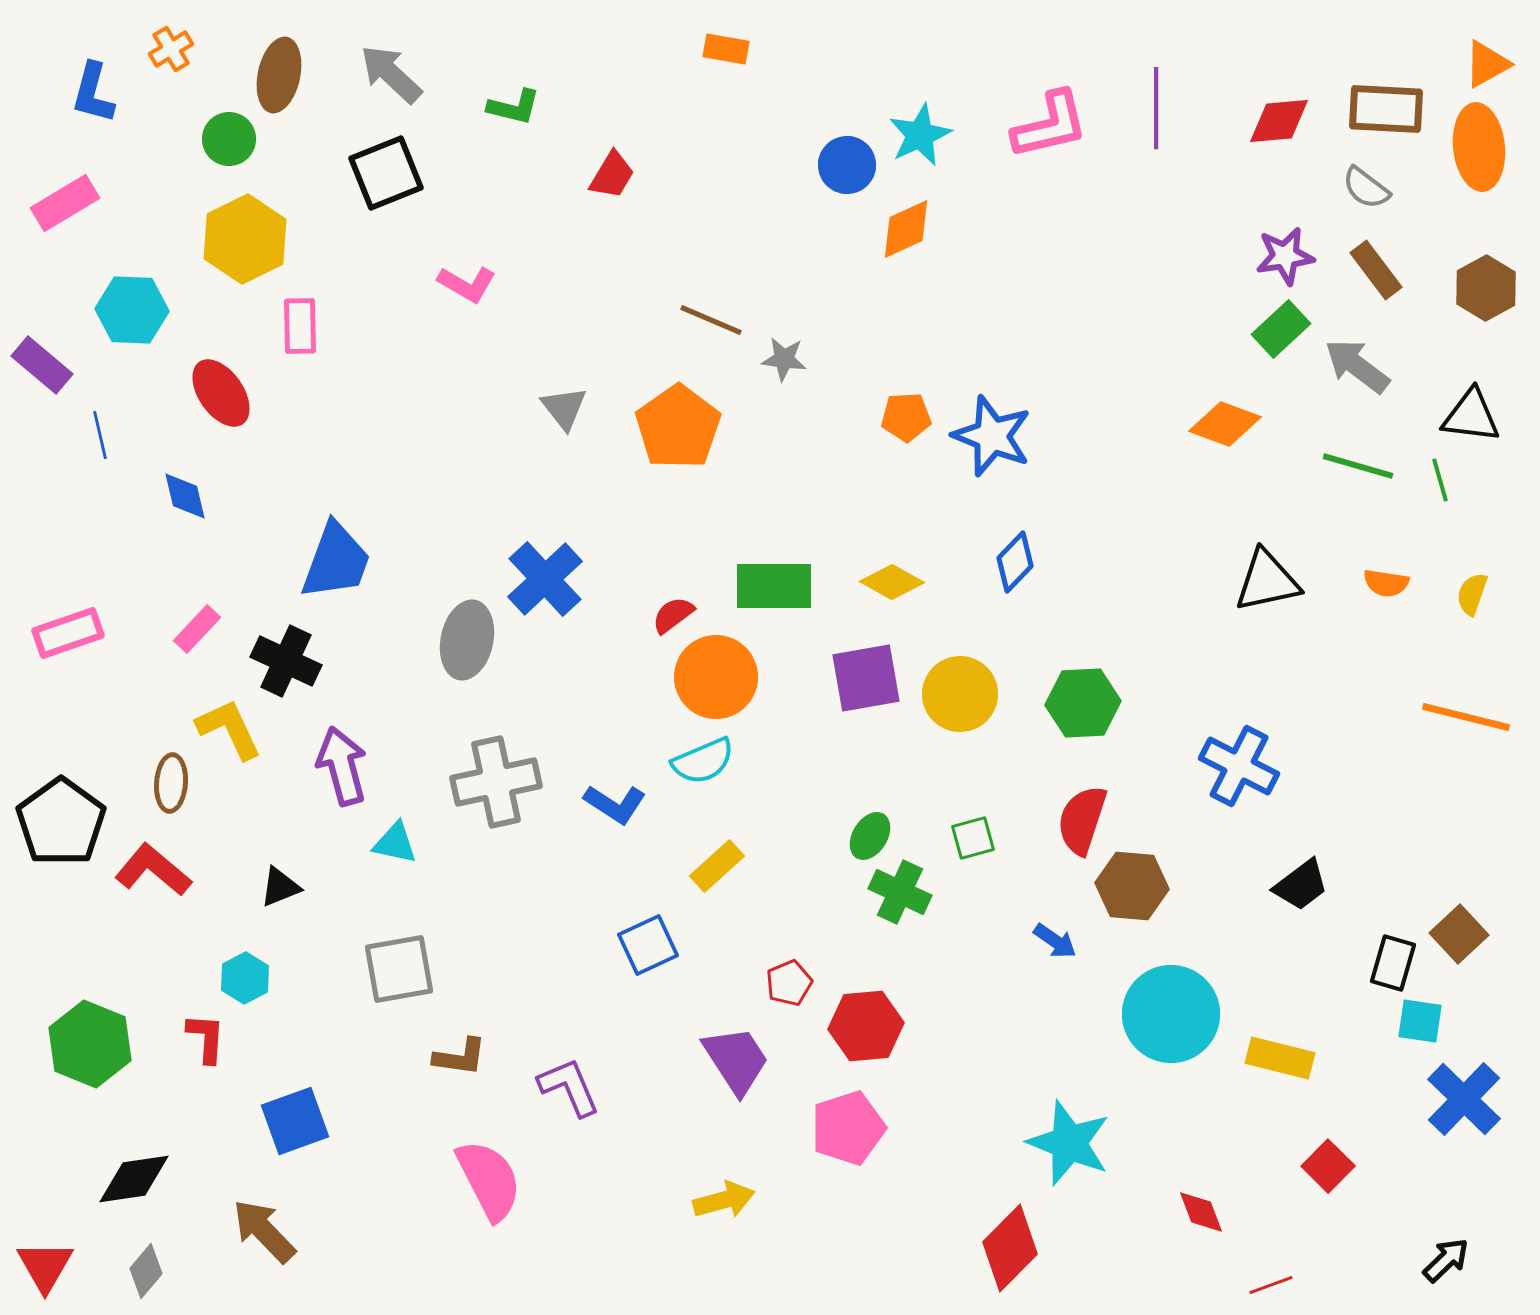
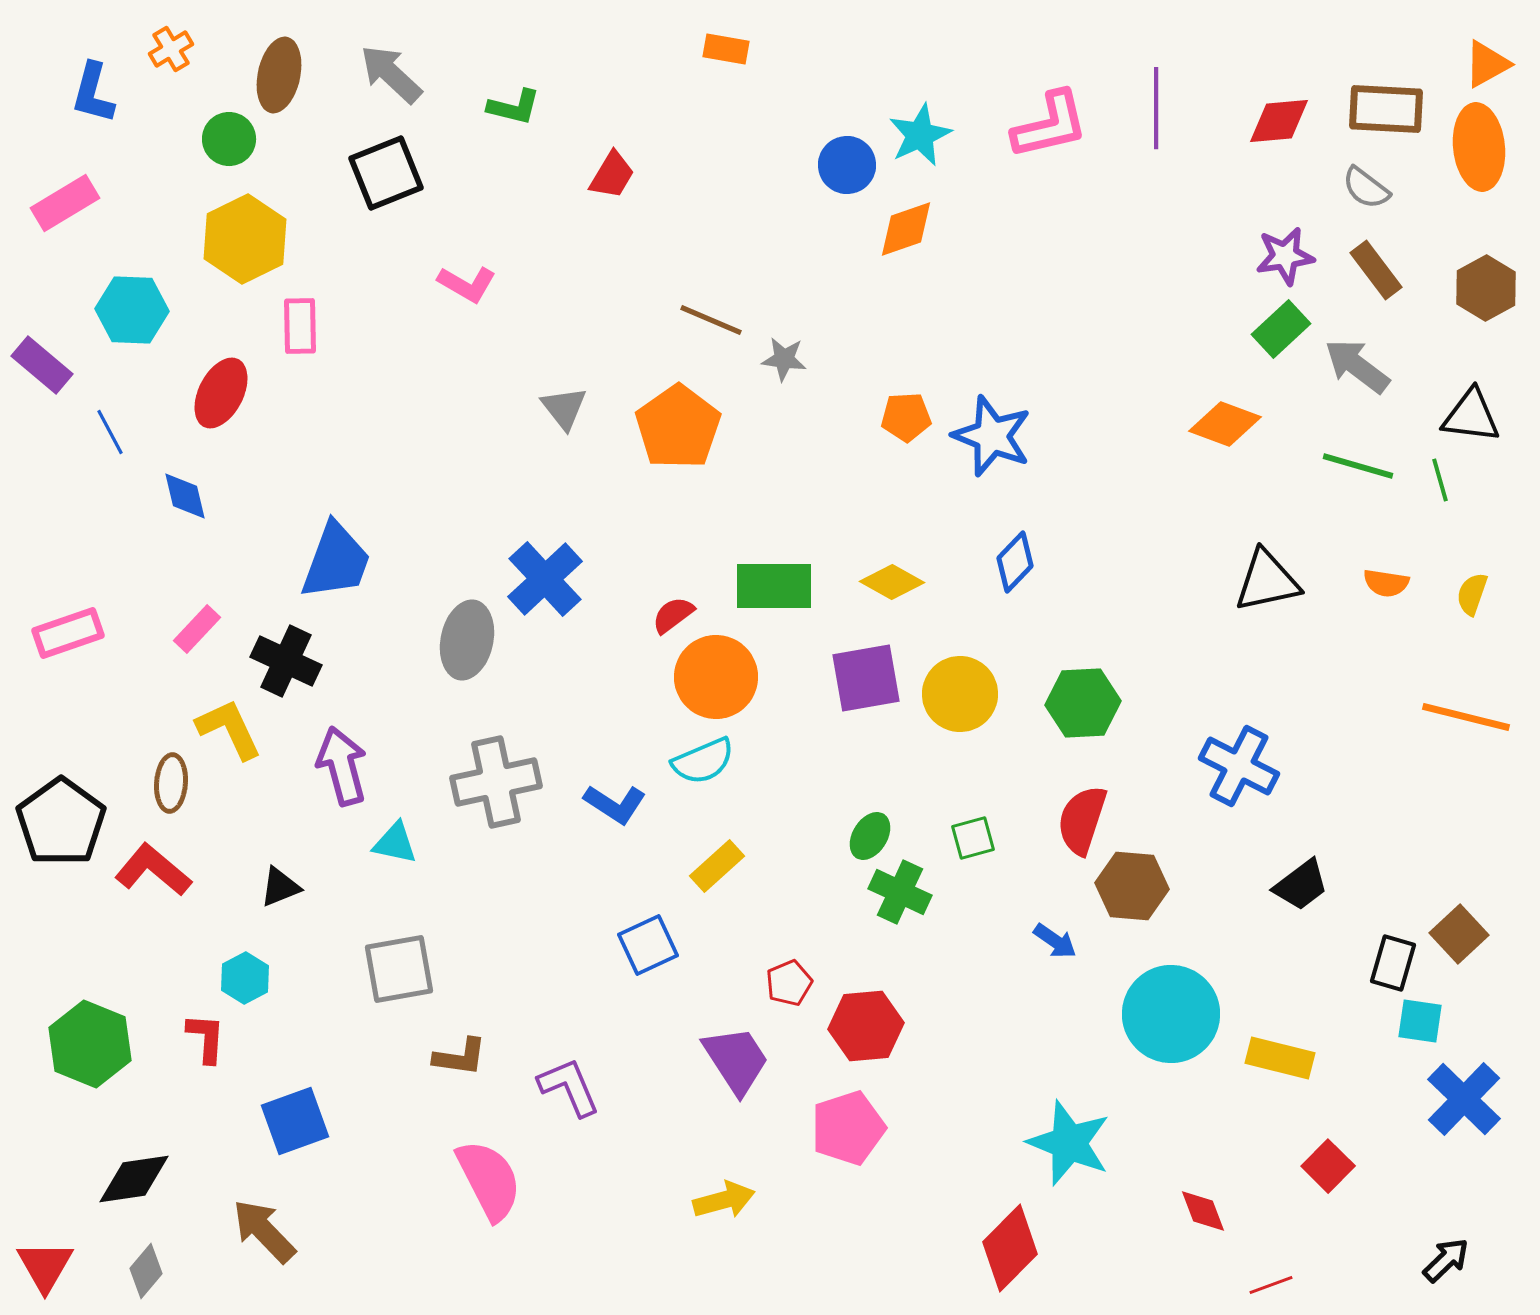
orange diamond at (906, 229): rotated 6 degrees clockwise
red ellipse at (221, 393): rotated 62 degrees clockwise
blue line at (100, 435): moved 10 px right, 3 px up; rotated 15 degrees counterclockwise
red diamond at (1201, 1212): moved 2 px right, 1 px up
